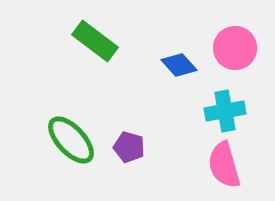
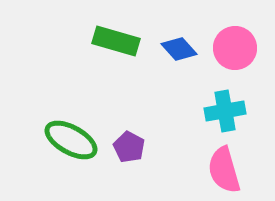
green rectangle: moved 21 px right; rotated 21 degrees counterclockwise
blue diamond: moved 16 px up
green ellipse: rotated 18 degrees counterclockwise
purple pentagon: rotated 12 degrees clockwise
pink semicircle: moved 5 px down
